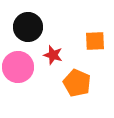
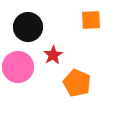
orange square: moved 4 px left, 21 px up
red star: rotated 24 degrees clockwise
